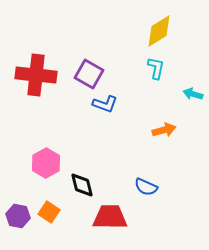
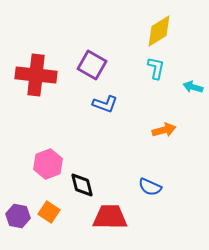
purple square: moved 3 px right, 9 px up
cyan arrow: moved 7 px up
pink hexagon: moved 2 px right, 1 px down; rotated 8 degrees clockwise
blue semicircle: moved 4 px right
